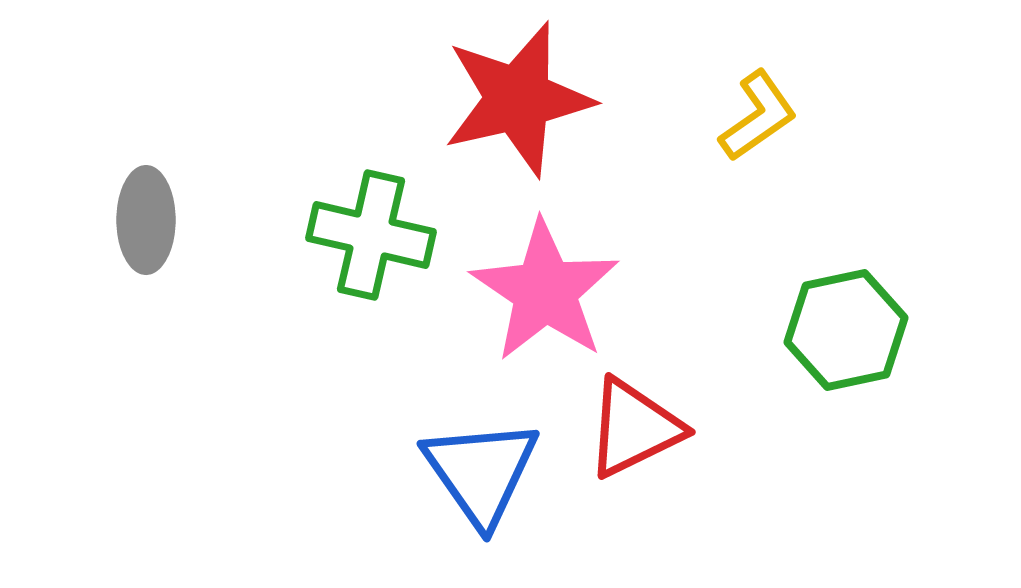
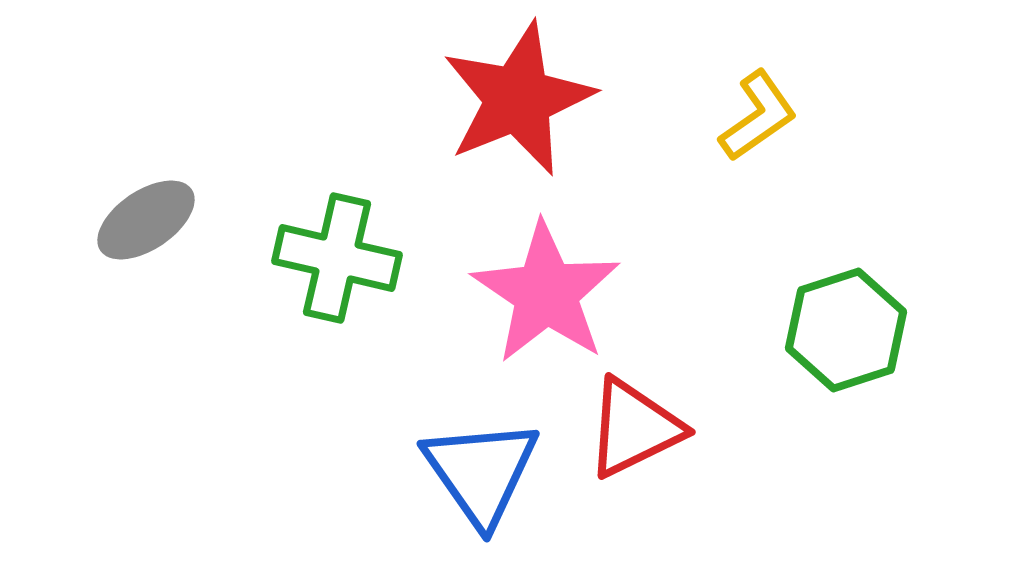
red star: rotated 9 degrees counterclockwise
gray ellipse: rotated 56 degrees clockwise
green cross: moved 34 px left, 23 px down
pink star: moved 1 px right, 2 px down
green hexagon: rotated 6 degrees counterclockwise
